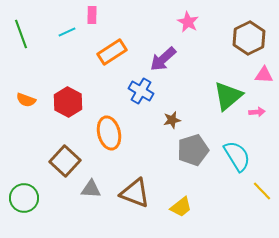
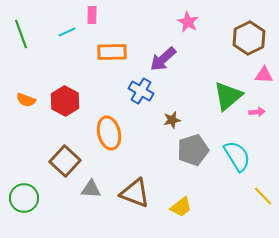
orange rectangle: rotated 32 degrees clockwise
red hexagon: moved 3 px left, 1 px up
yellow line: moved 1 px right, 5 px down
